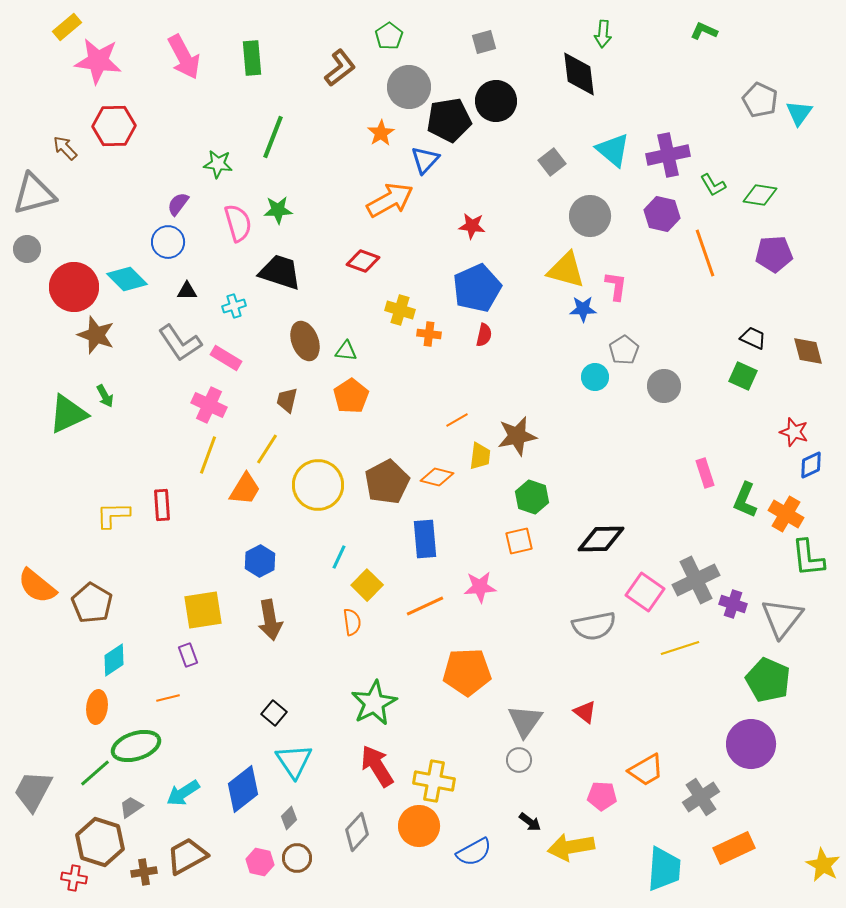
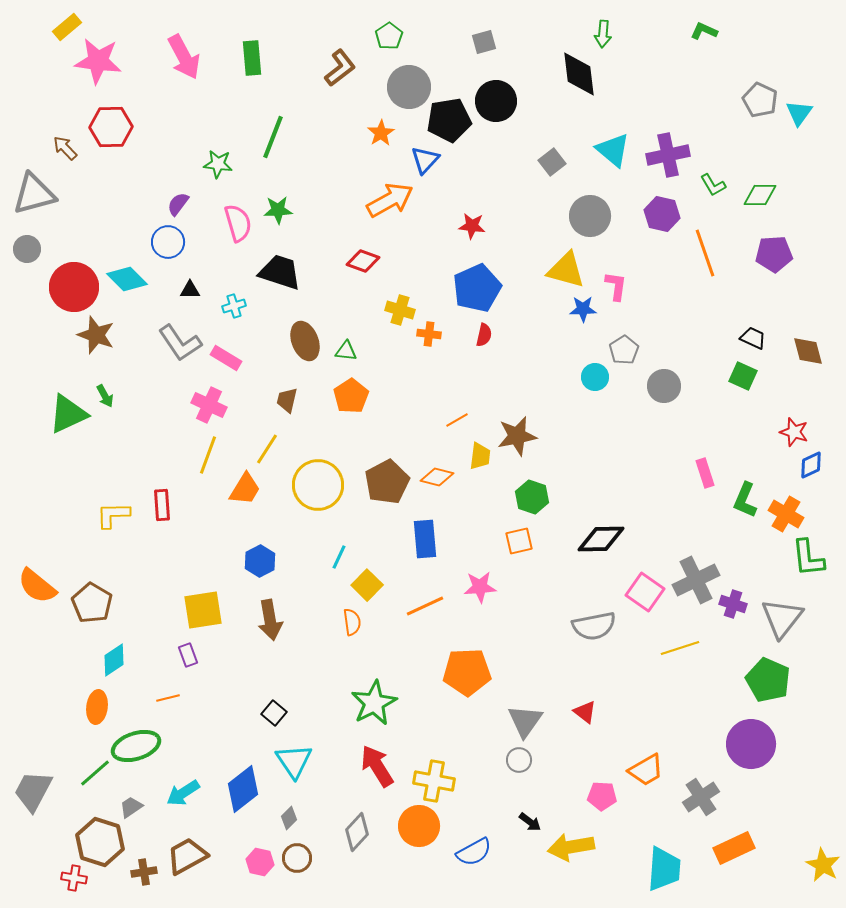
red hexagon at (114, 126): moved 3 px left, 1 px down
green diamond at (760, 195): rotated 8 degrees counterclockwise
black triangle at (187, 291): moved 3 px right, 1 px up
